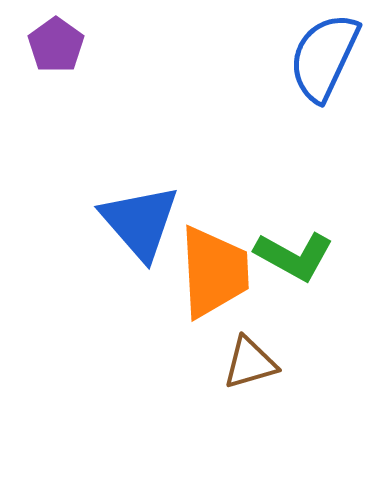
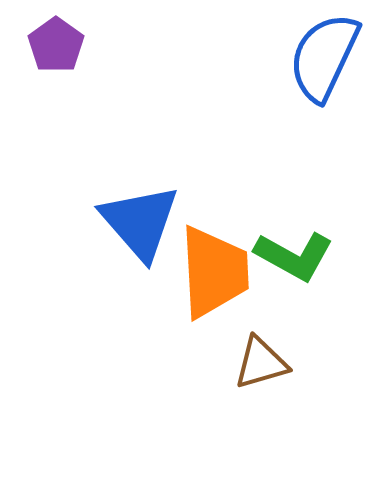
brown triangle: moved 11 px right
